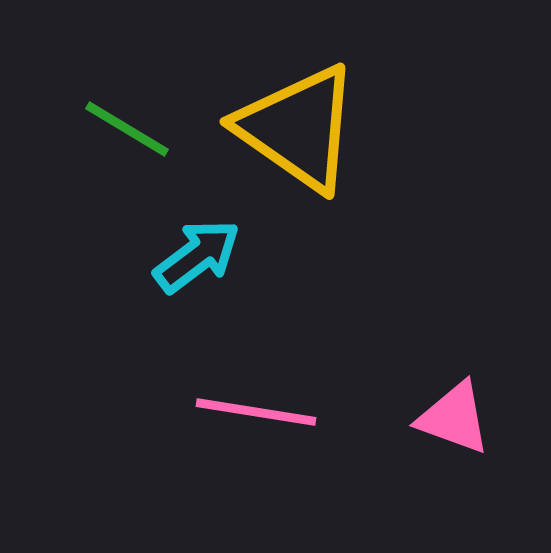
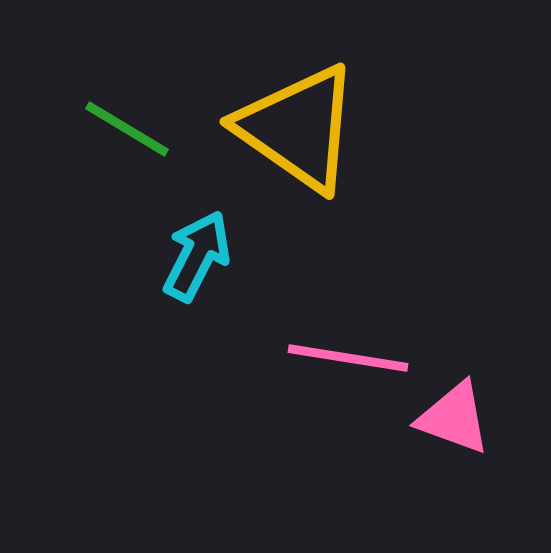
cyan arrow: rotated 26 degrees counterclockwise
pink line: moved 92 px right, 54 px up
